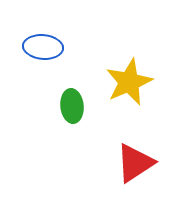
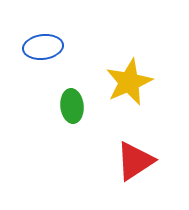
blue ellipse: rotated 12 degrees counterclockwise
red triangle: moved 2 px up
